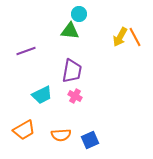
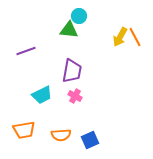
cyan circle: moved 2 px down
green triangle: moved 1 px left, 1 px up
orange trapezoid: rotated 20 degrees clockwise
